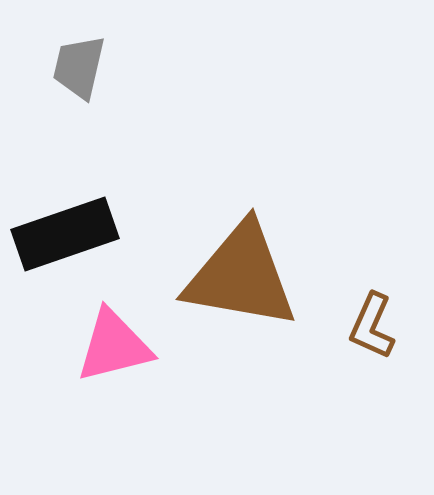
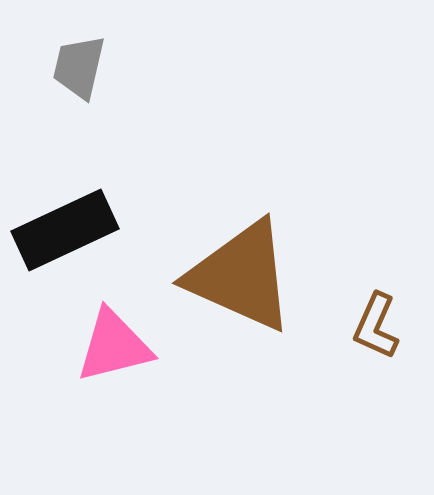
black rectangle: moved 4 px up; rotated 6 degrees counterclockwise
brown triangle: rotated 14 degrees clockwise
brown L-shape: moved 4 px right
